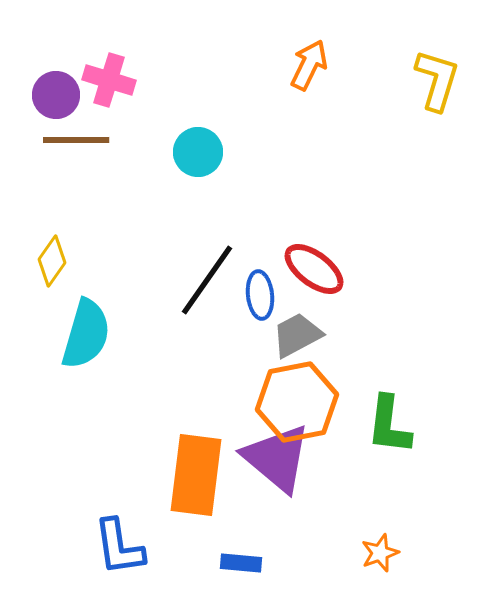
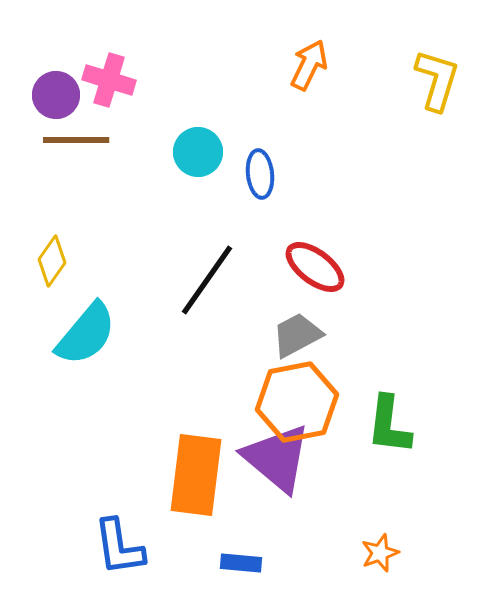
red ellipse: moved 1 px right, 2 px up
blue ellipse: moved 121 px up
cyan semicircle: rotated 24 degrees clockwise
